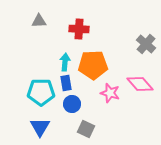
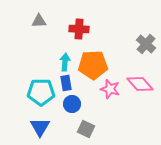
pink star: moved 4 px up
